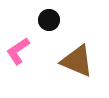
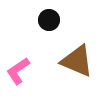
pink L-shape: moved 20 px down
